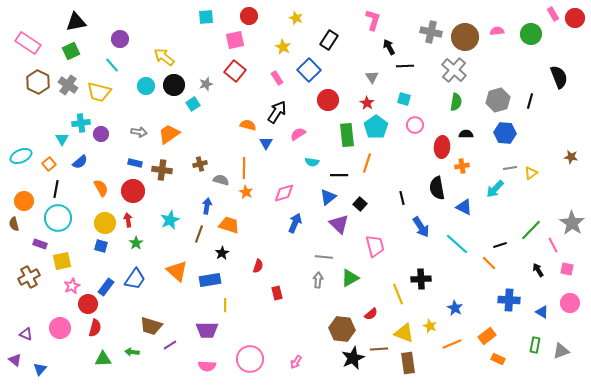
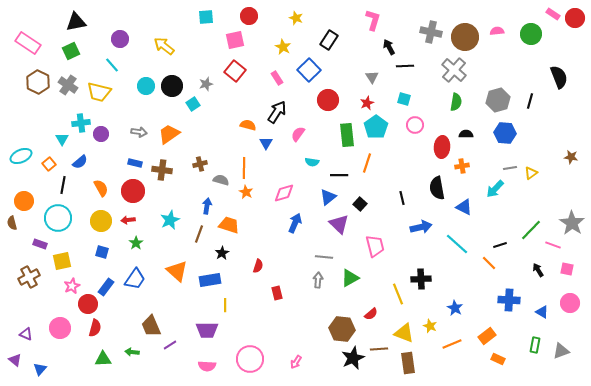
pink rectangle at (553, 14): rotated 24 degrees counterclockwise
yellow arrow at (164, 57): moved 11 px up
black circle at (174, 85): moved 2 px left, 1 px down
red star at (367, 103): rotated 16 degrees clockwise
pink semicircle at (298, 134): rotated 21 degrees counterclockwise
black line at (56, 189): moved 7 px right, 4 px up
red arrow at (128, 220): rotated 88 degrees counterclockwise
yellow circle at (105, 223): moved 4 px left, 2 px up
brown semicircle at (14, 224): moved 2 px left, 1 px up
blue arrow at (421, 227): rotated 70 degrees counterclockwise
pink line at (553, 245): rotated 42 degrees counterclockwise
blue square at (101, 246): moved 1 px right, 6 px down
brown trapezoid at (151, 326): rotated 50 degrees clockwise
